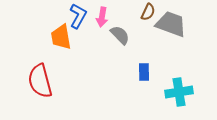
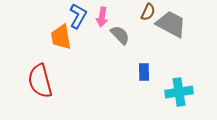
gray trapezoid: rotated 8 degrees clockwise
